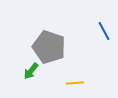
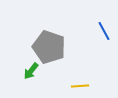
yellow line: moved 5 px right, 3 px down
